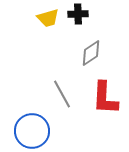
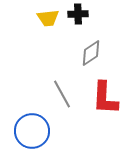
yellow trapezoid: rotated 10 degrees clockwise
